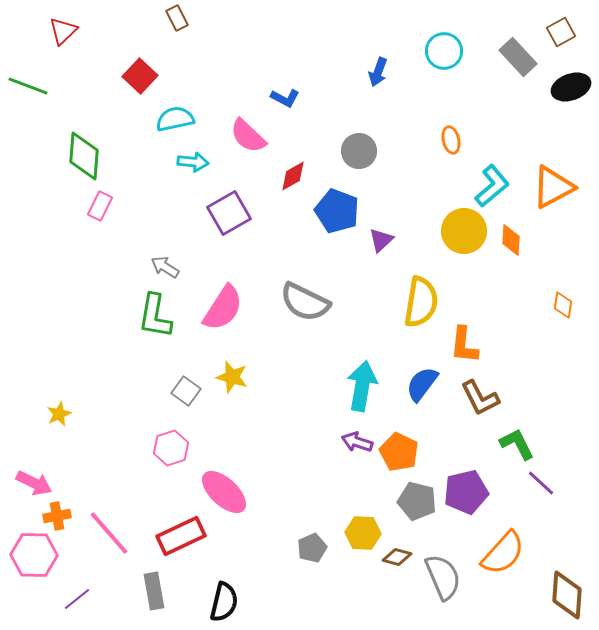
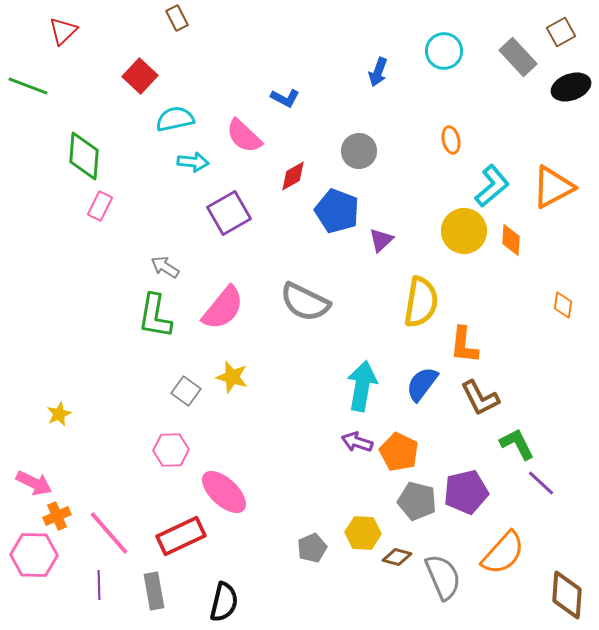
pink semicircle at (248, 136): moved 4 px left
pink semicircle at (223, 308): rotated 6 degrees clockwise
pink hexagon at (171, 448): moved 2 px down; rotated 16 degrees clockwise
orange cross at (57, 516): rotated 12 degrees counterclockwise
purple line at (77, 599): moved 22 px right, 14 px up; rotated 52 degrees counterclockwise
